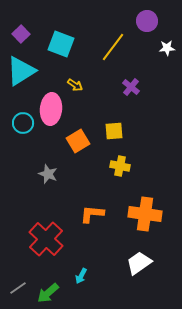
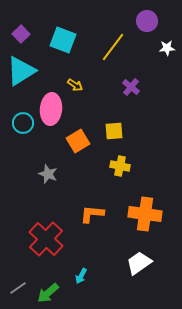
cyan square: moved 2 px right, 4 px up
